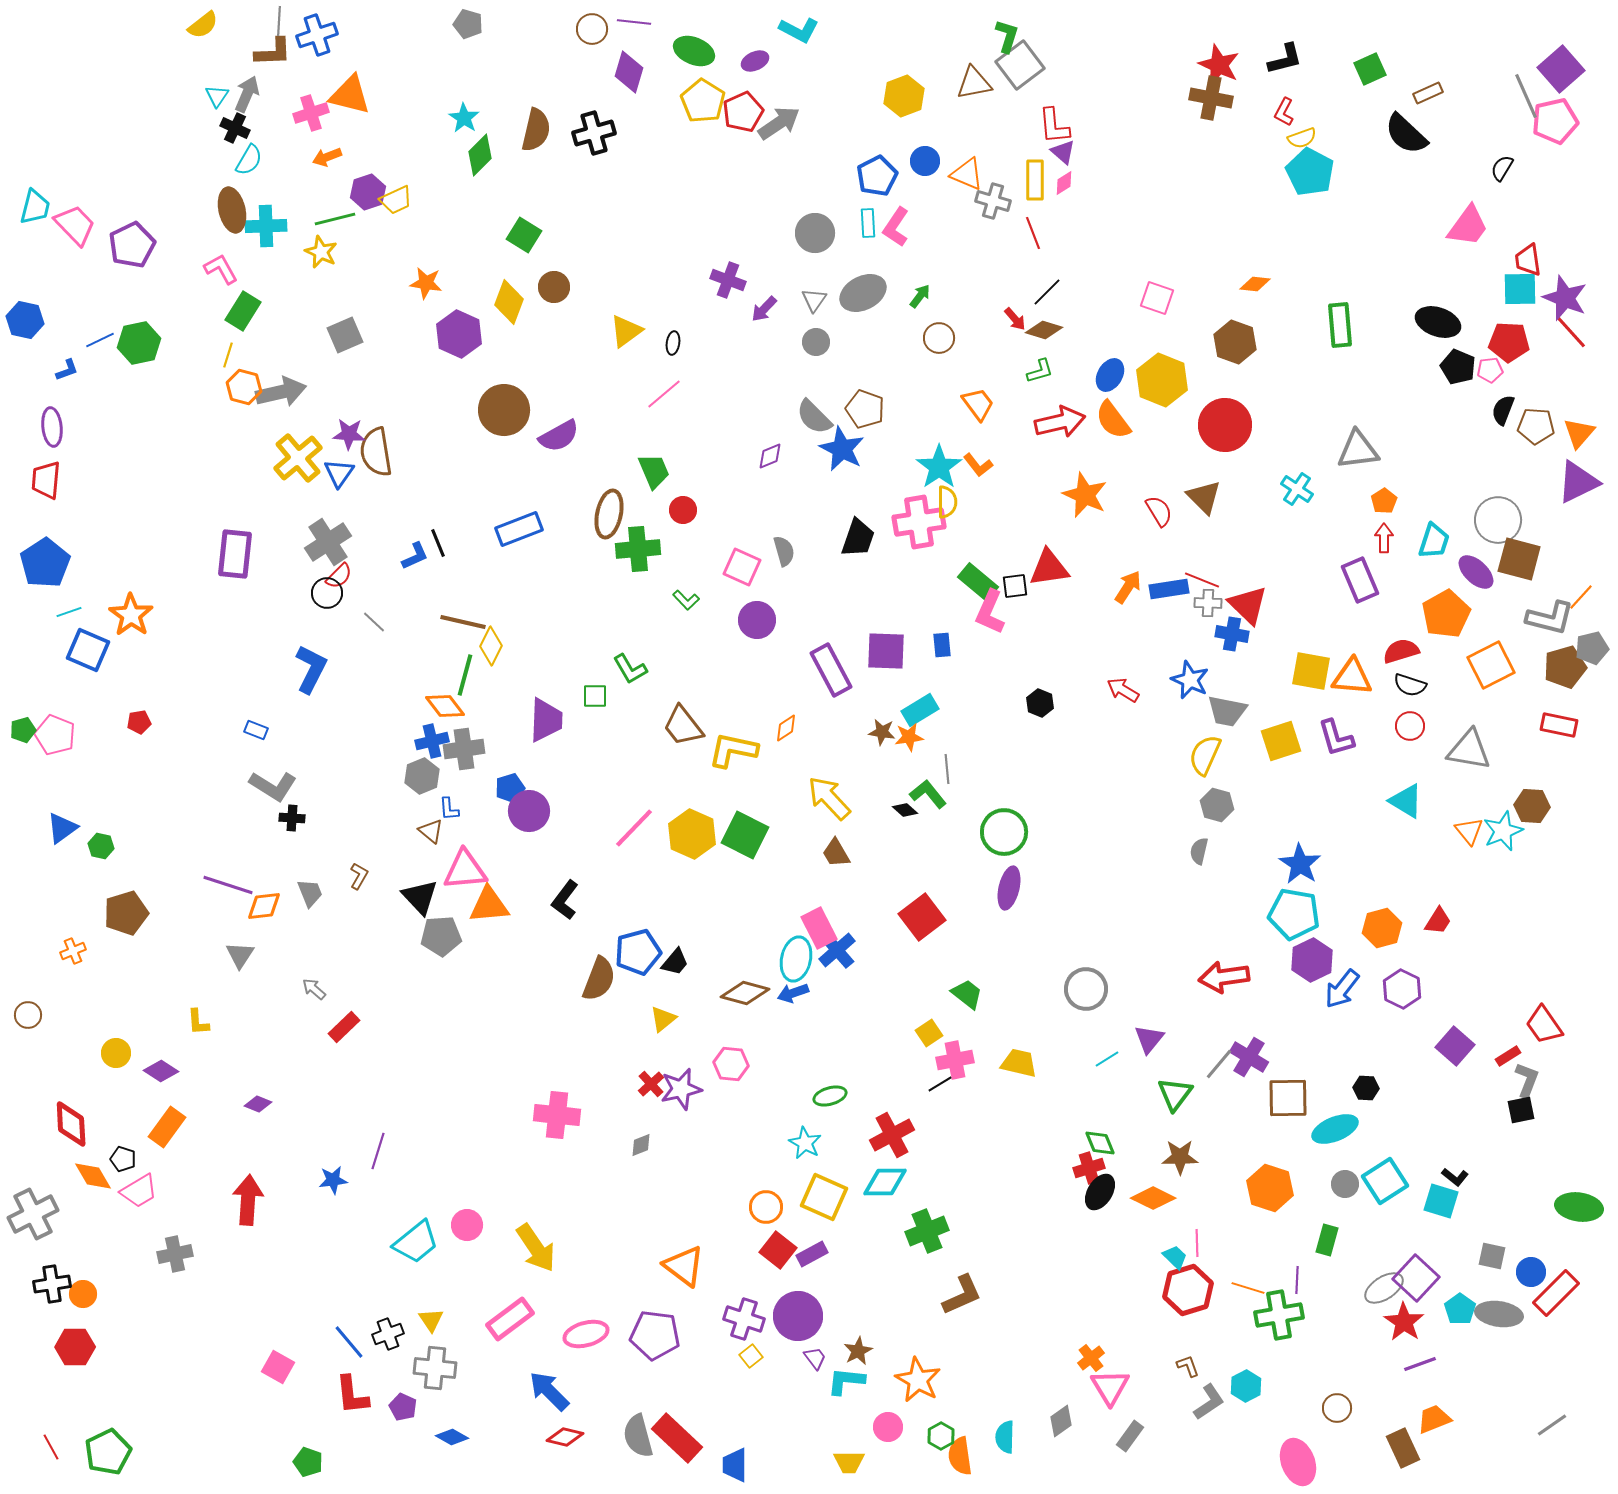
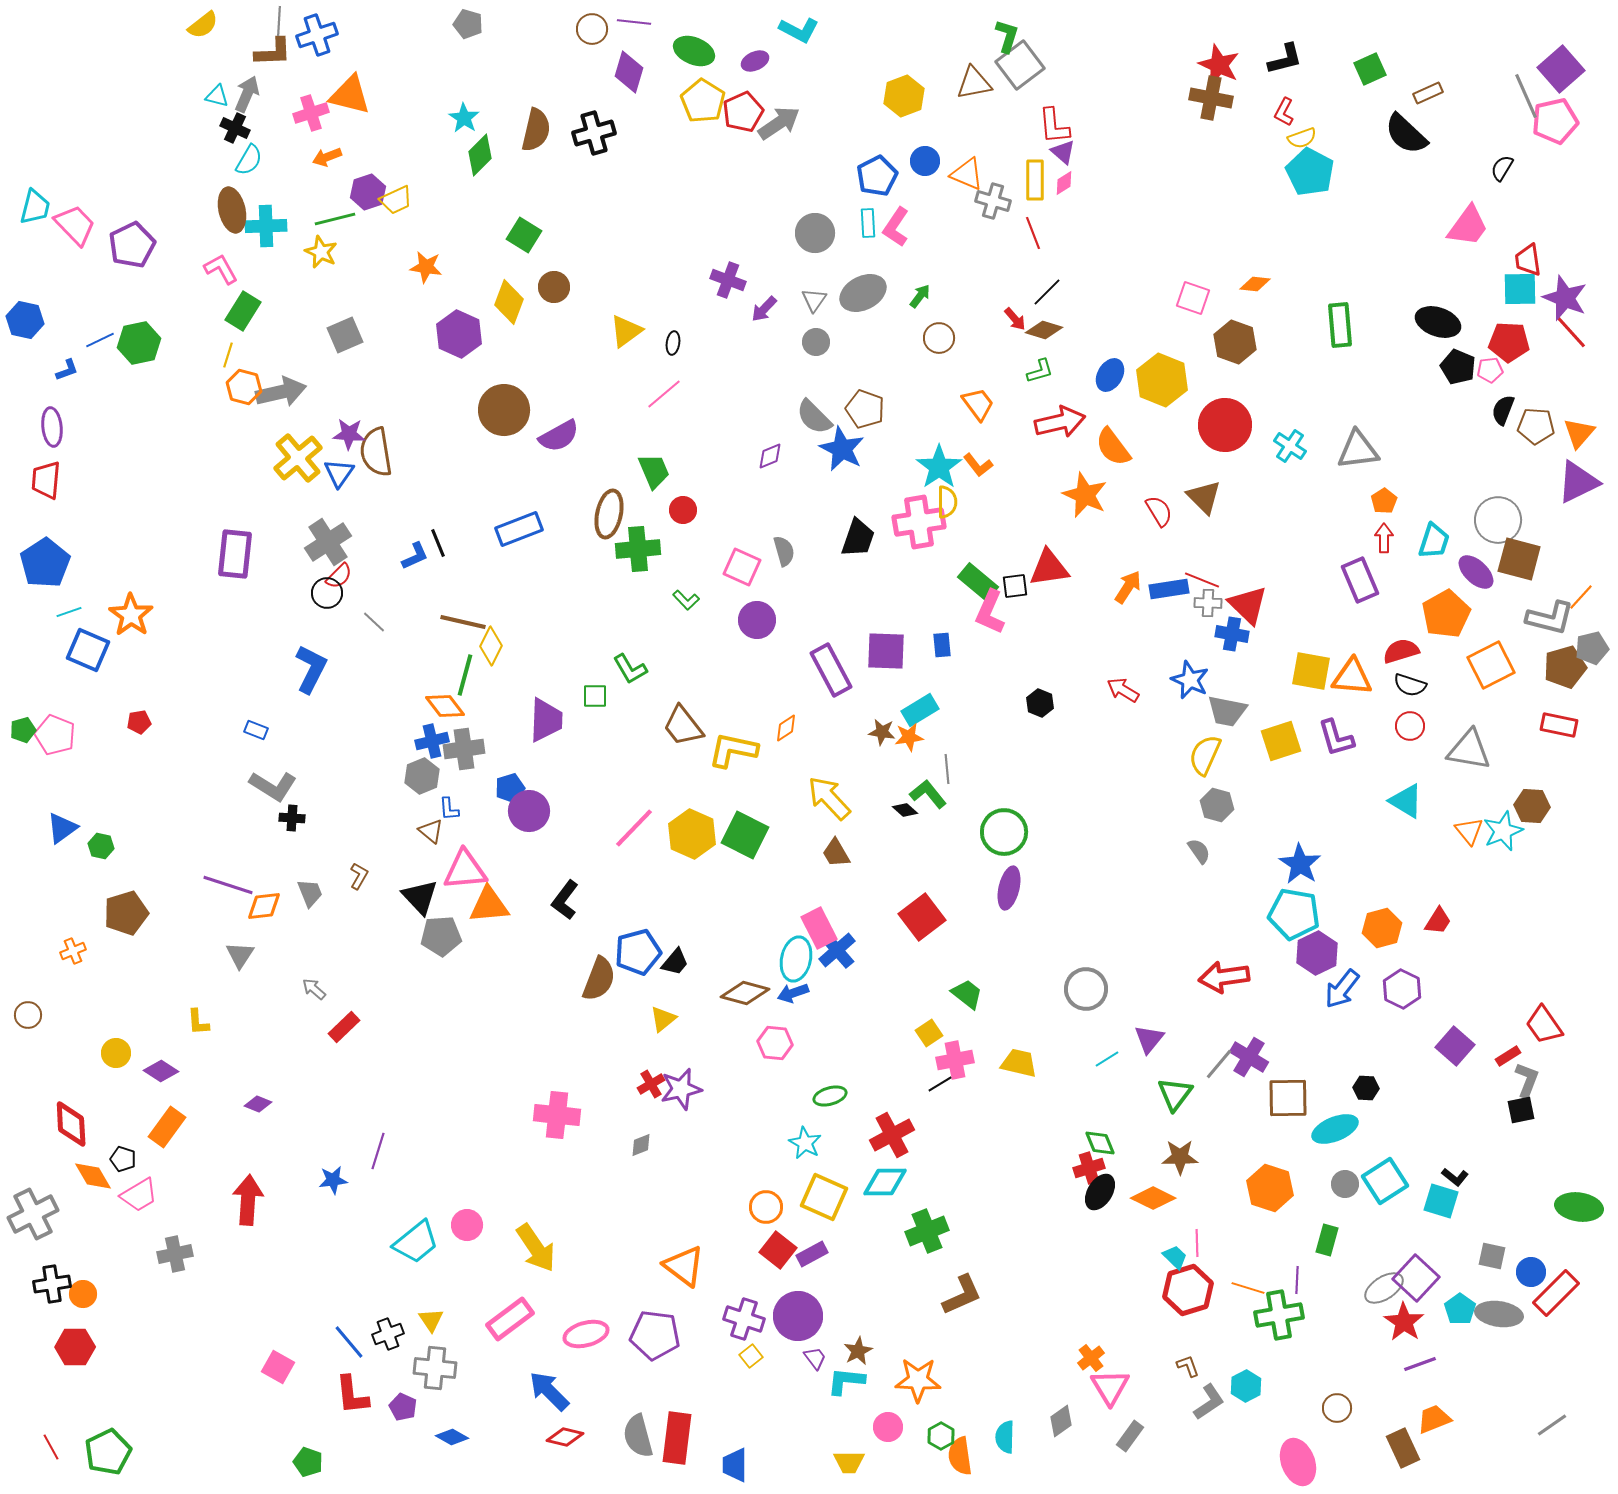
cyan triangle at (217, 96): rotated 50 degrees counterclockwise
orange star at (426, 283): moved 16 px up
pink square at (1157, 298): moved 36 px right
orange semicircle at (1113, 420): moved 27 px down
cyan cross at (1297, 489): moved 7 px left, 43 px up
gray semicircle at (1199, 851): rotated 132 degrees clockwise
purple hexagon at (1312, 960): moved 5 px right, 7 px up
pink hexagon at (731, 1064): moved 44 px right, 21 px up
red cross at (651, 1084): rotated 12 degrees clockwise
pink trapezoid at (139, 1191): moved 4 px down
orange star at (918, 1380): rotated 27 degrees counterclockwise
red rectangle at (677, 1438): rotated 54 degrees clockwise
